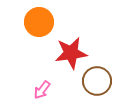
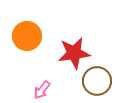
orange circle: moved 12 px left, 14 px down
red star: moved 3 px right
